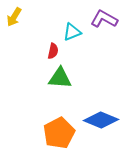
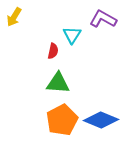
purple L-shape: moved 1 px left
cyan triangle: moved 3 px down; rotated 36 degrees counterclockwise
green triangle: moved 2 px left, 5 px down
orange pentagon: moved 3 px right, 13 px up
